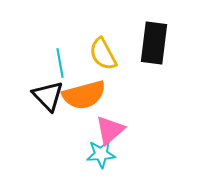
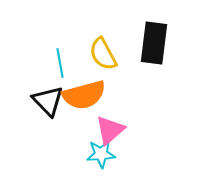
black triangle: moved 5 px down
